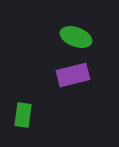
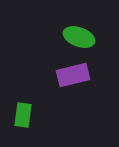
green ellipse: moved 3 px right
